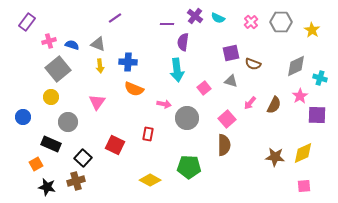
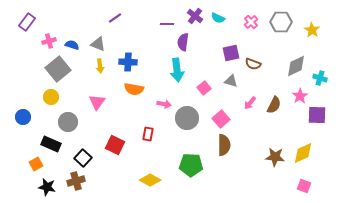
orange semicircle at (134, 89): rotated 12 degrees counterclockwise
pink square at (227, 119): moved 6 px left
green pentagon at (189, 167): moved 2 px right, 2 px up
pink square at (304, 186): rotated 24 degrees clockwise
